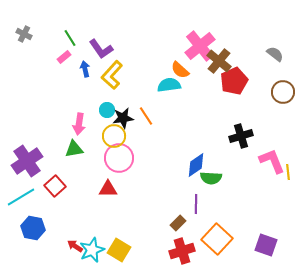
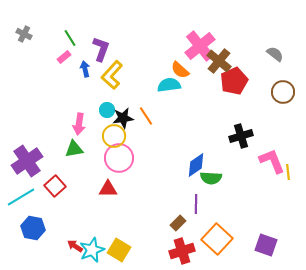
purple L-shape: rotated 125 degrees counterclockwise
